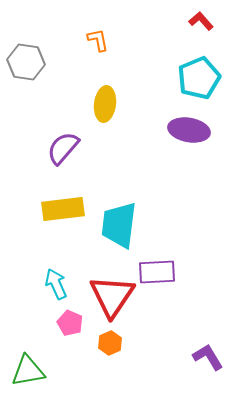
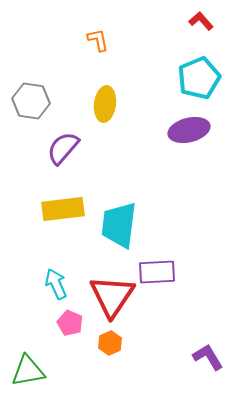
gray hexagon: moved 5 px right, 39 px down
purple ellipse: rotated 24 degrees counterclockwise
